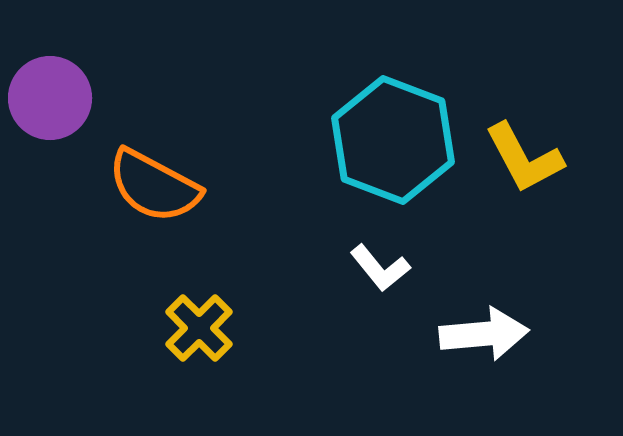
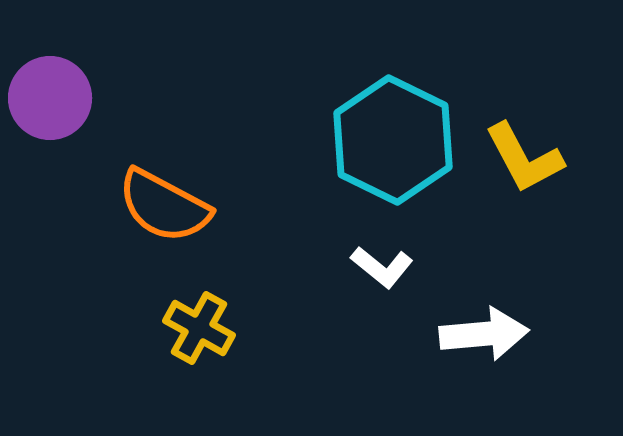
cyan hexagon: rotated 5 degrees clockwise
orange semicircle: moved 10 px right, 20 px down
white L-shape: moved 2 px right, 1 px up; rotated 12 degrees counterclockwise
yellow cross: rotated 16 degrees counterclockwise
